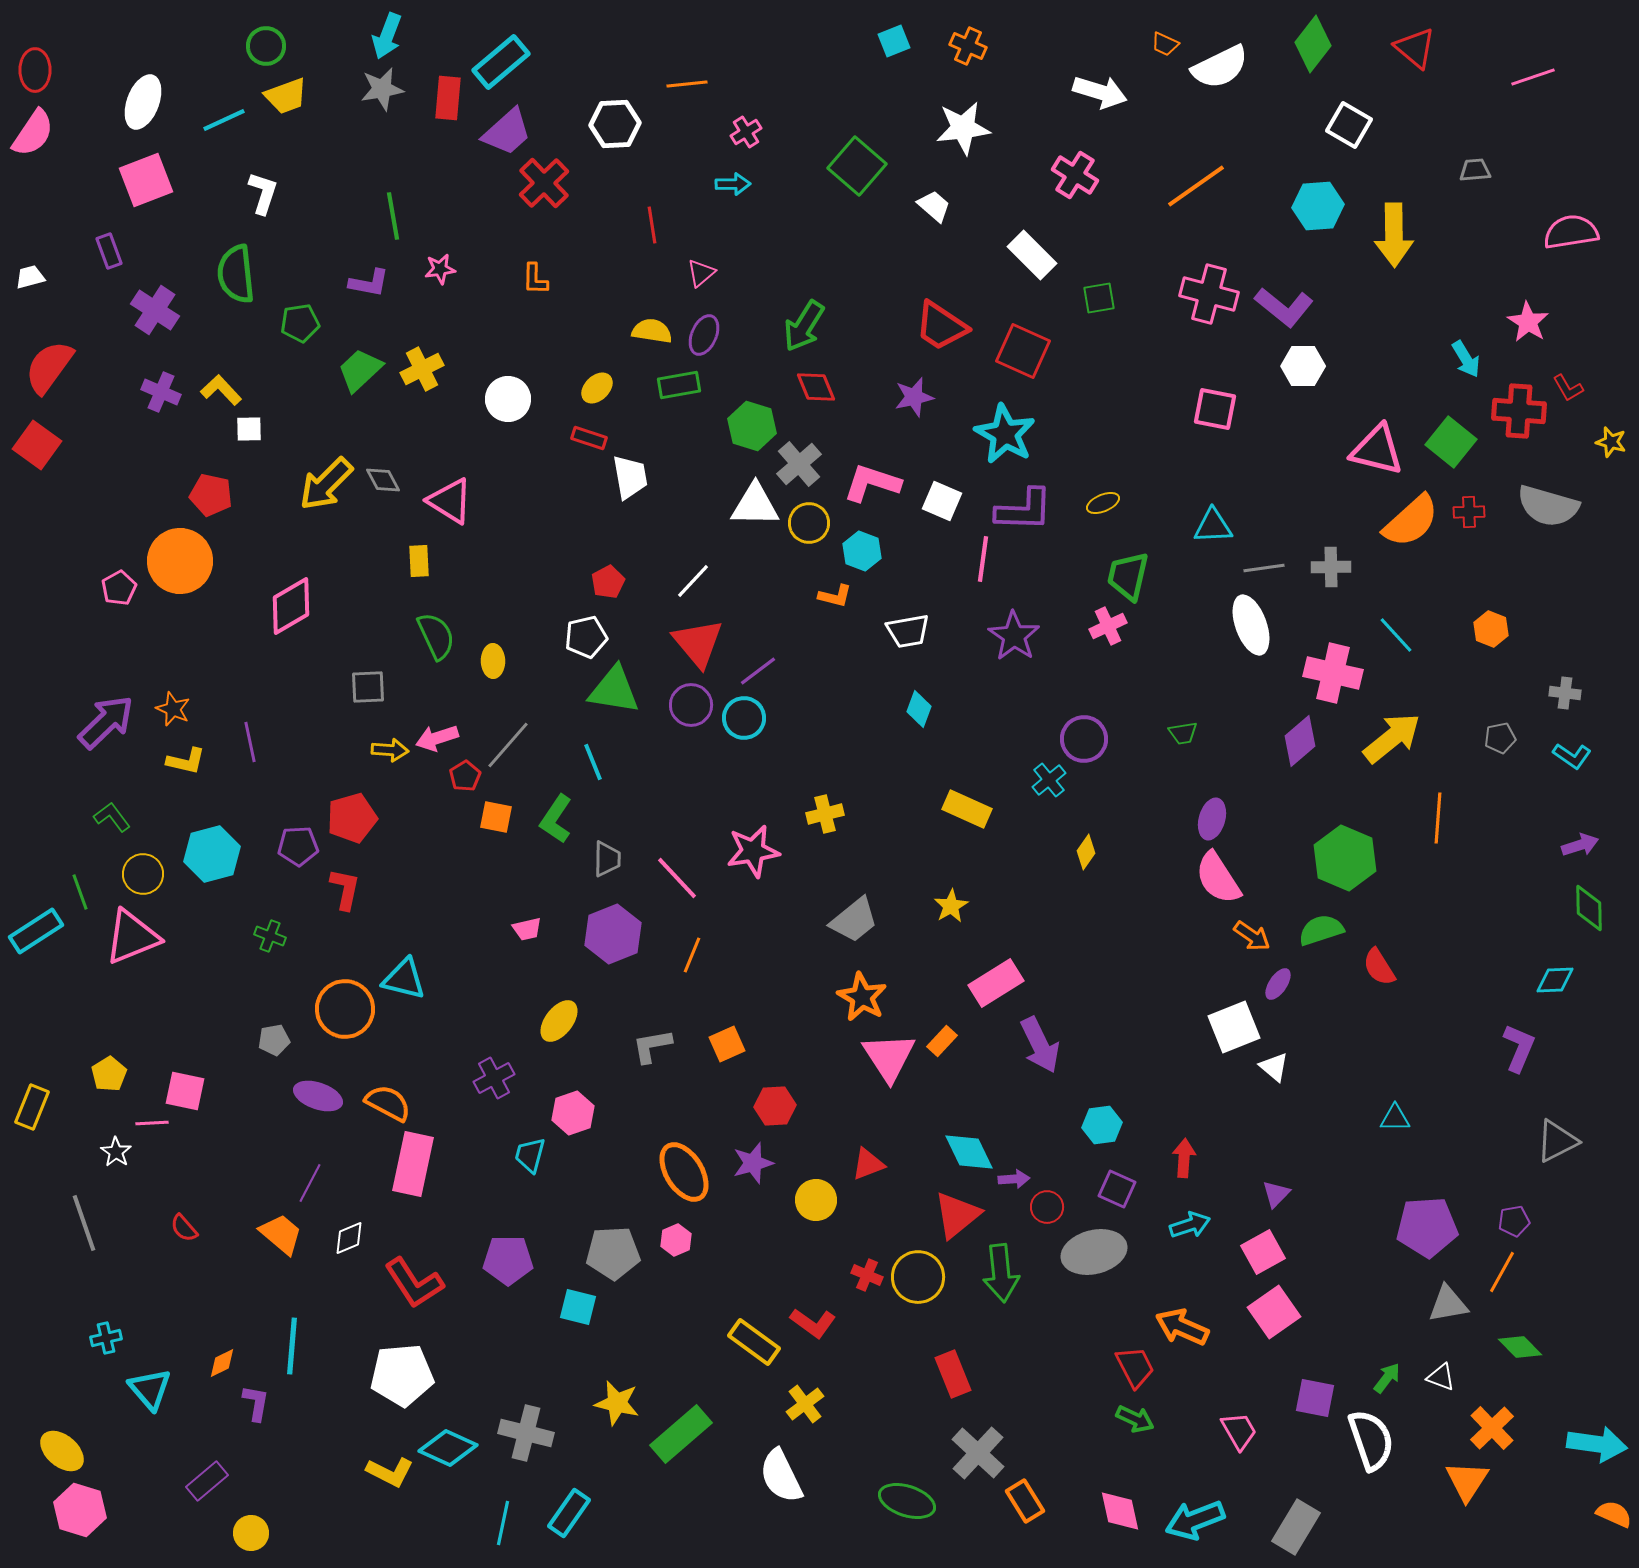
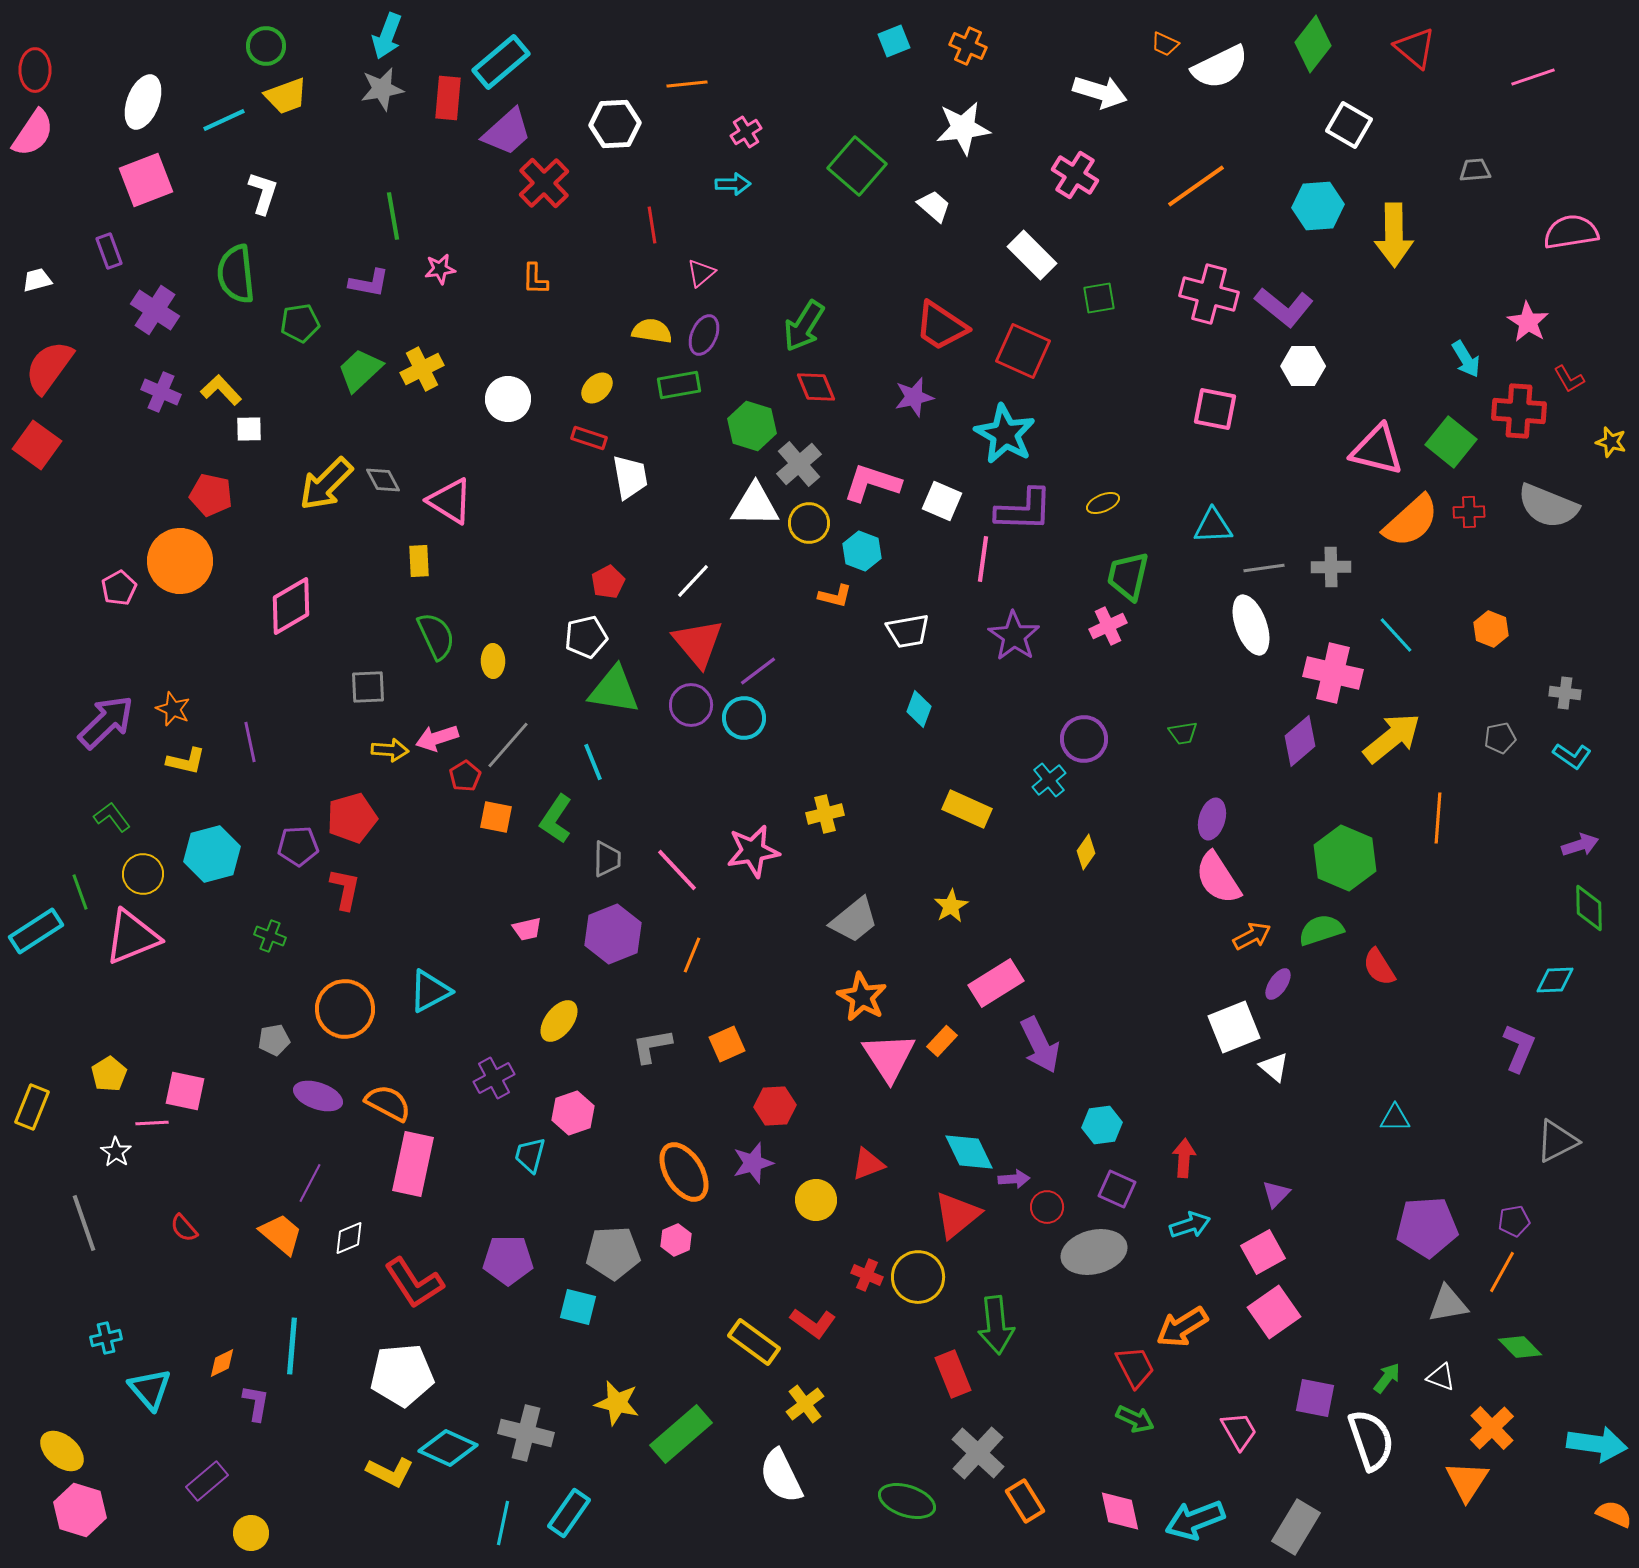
white trapezoid at (30, 277): moved 7 px right, 3 px down
red L-shape at (1568, 388): moved 1 px right, 9 px up
gray semicircle at (1548, 506): rotated 6 degrees clockwise
pink line at (677, 878): moved 8 px up
orange arrow at (1252, 936): rotated 63 degrees counterclockwise
cyan triangle at (404, 979): moved 26 px right, 12 px down; rotated 42 degrees counterclockwise
green arrow at (1001, 1273): moved 5 px left, 52 px down
orange arrow at (1182, 1327): rotated 56 degrees counterclockwise
